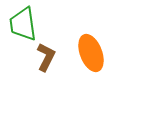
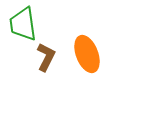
orange ellipse: moved 4 px left, 1 px down
